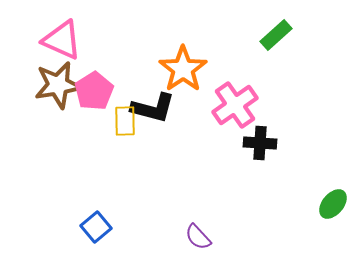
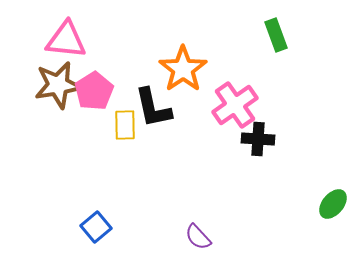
green rectangle: rotated 68 degrees counterclockwise
pink triangle: moved 4 px right; rotated 18 degrees counterclockwise
black L-shape: rotated 63 degrees clockwise
yellow rectangle: moved 4 px down
black cross: moved 2 px left, 4 px up
